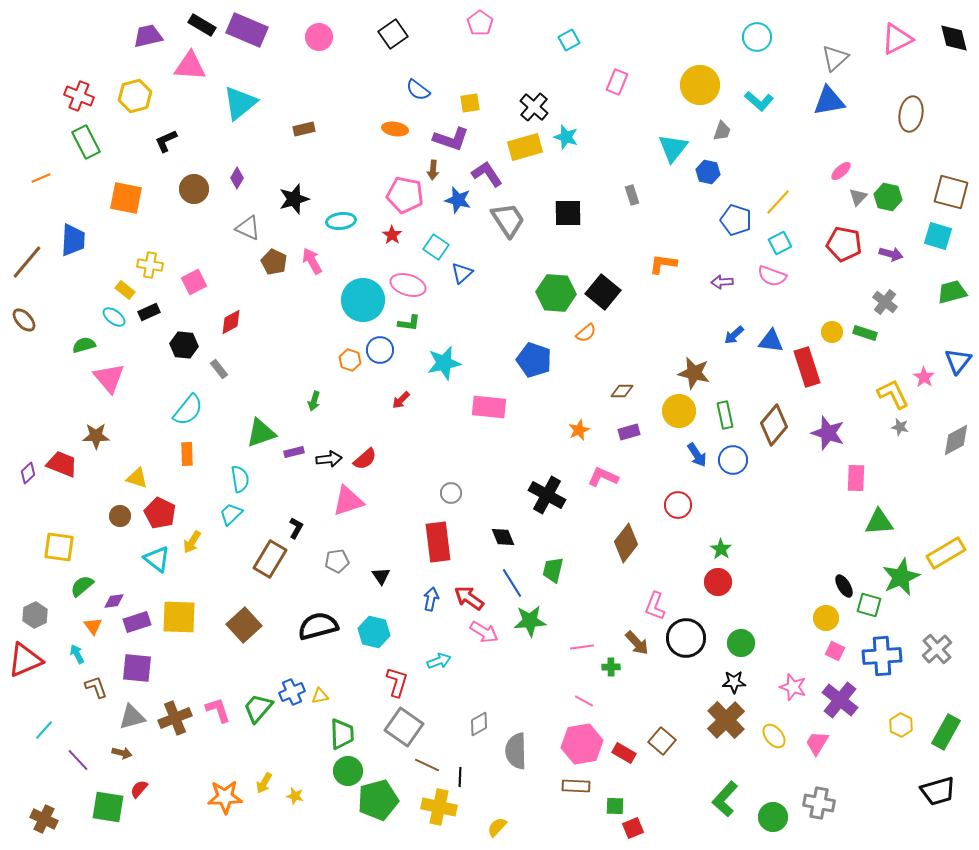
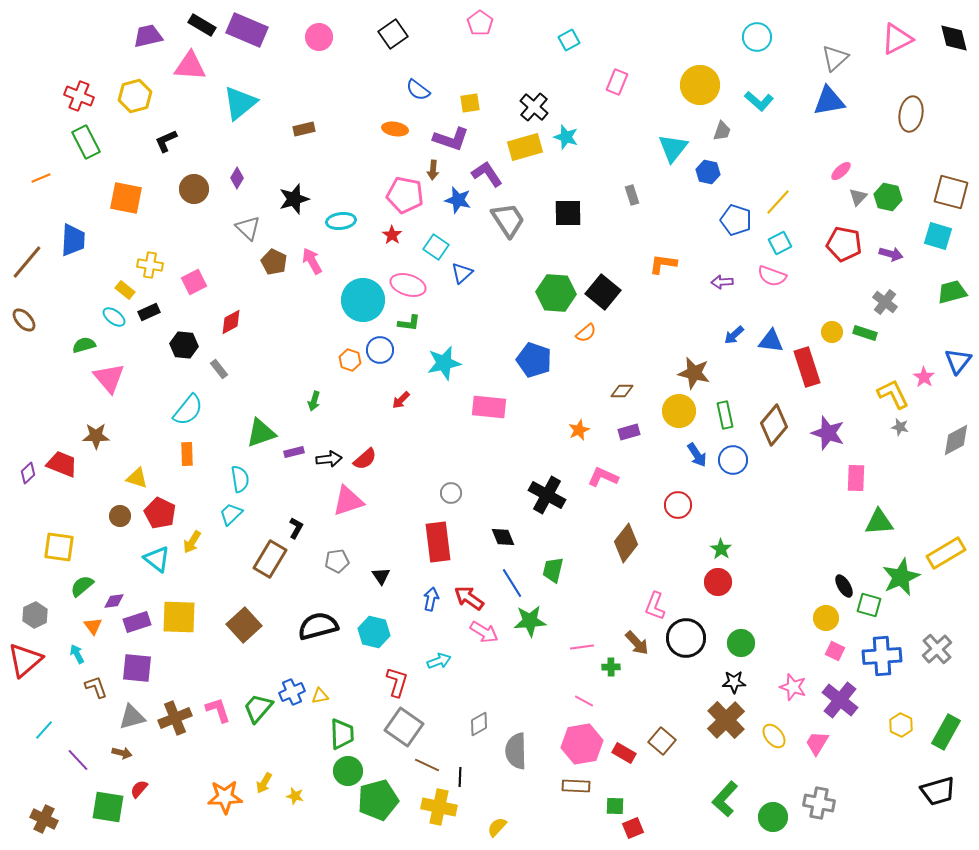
gray triangle at (248, 228): rotated 20 degrees clockwise
red triangle at (25, 660): rotated 18 degrees counterclockwise
